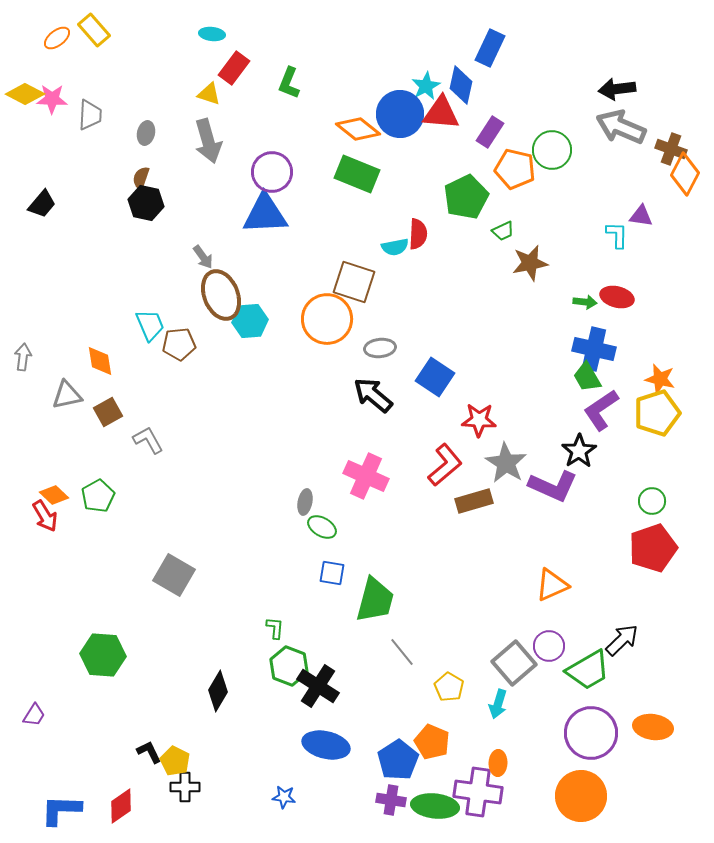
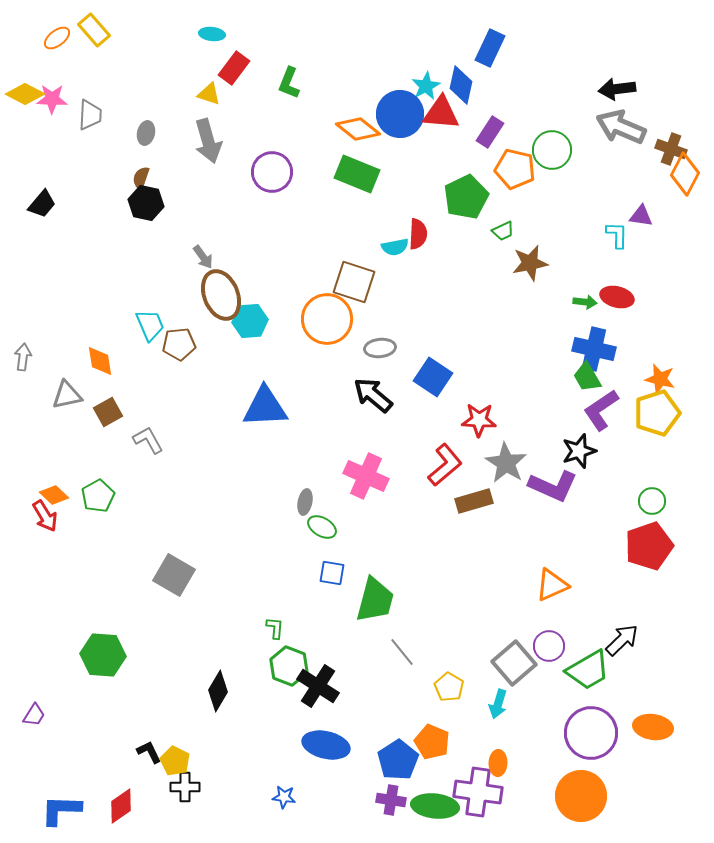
blue triangle at (265, 214): moved 193 px down
blue square at (435, 377): moved 2 px left
black star at (579, 451): rotated 16 degrees clockwise
red pentagon at (653, 548): moved 4 px left, 2 px up
